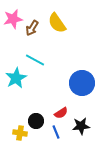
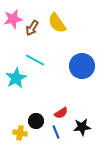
blue circle: moved 17 px up
black star: moved 1 px right, 1 px down
